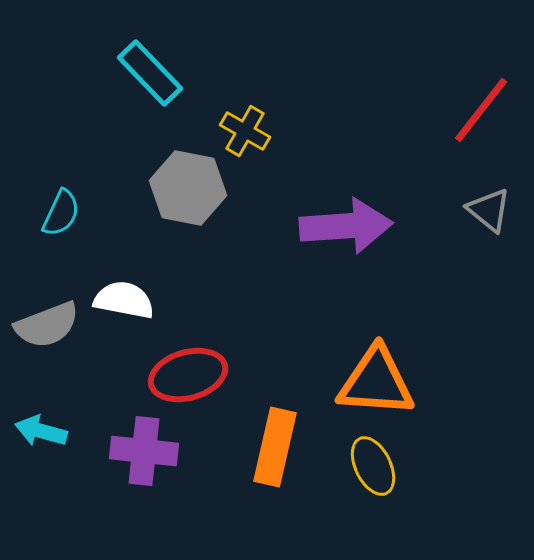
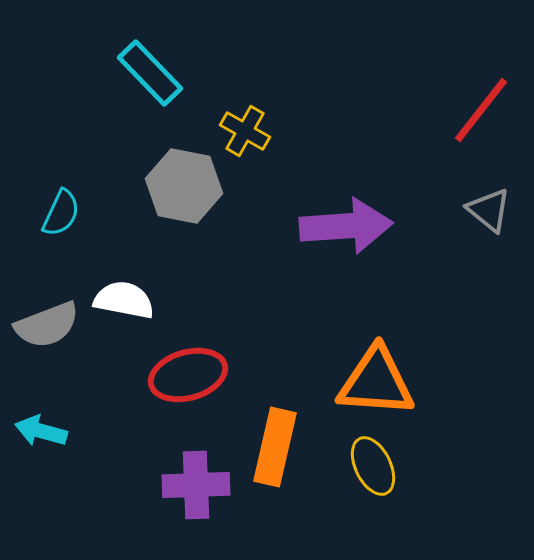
gray hexagon: moved 4 px left, 2 px up
purple cross: moved 52 px right, 34 px down; rotated 8 degrees counterclockwise
